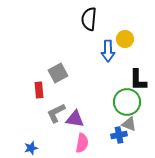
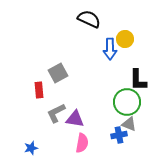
black semicircle: rotated 110 degrees clockwise
blue arrow: moved 2 px right, 2 px up
